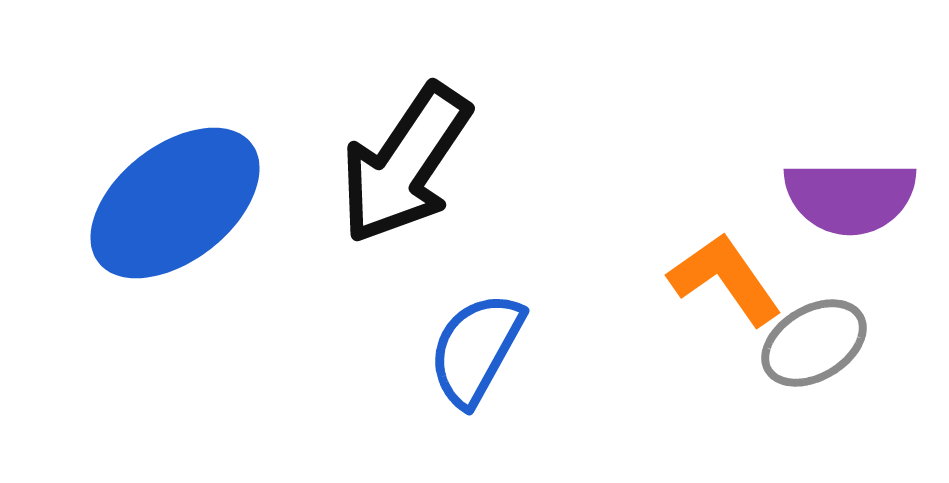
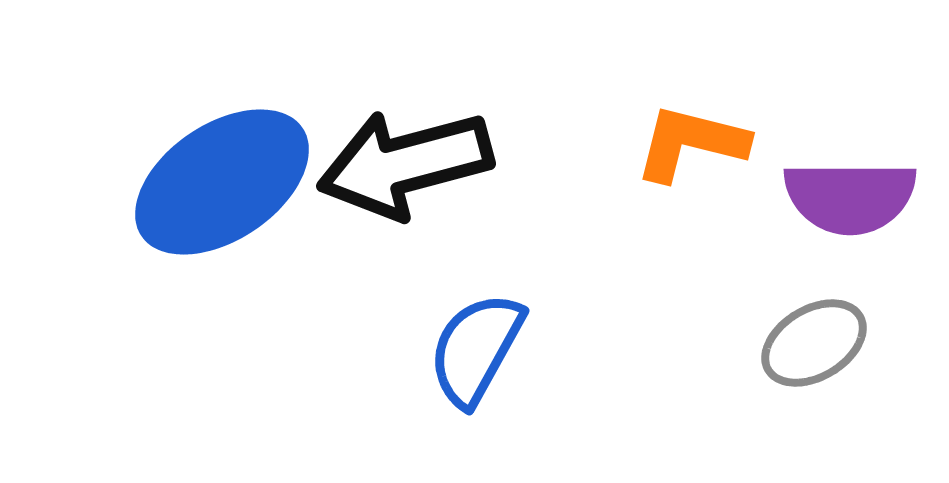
black arrow: rotated 41 degrees clockwise
blue ellipse: moved 47 px right, 21 px up; rotated 4 degrees clockwise
orange L-shape: moved 34 px left, 136 px up; rotated 41 degrees counterclockwise
